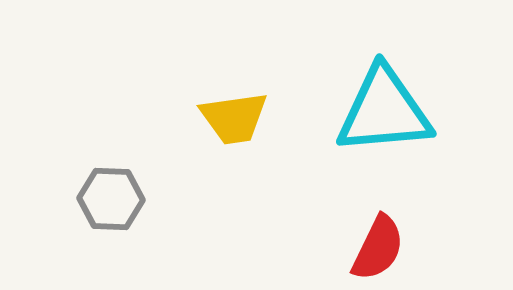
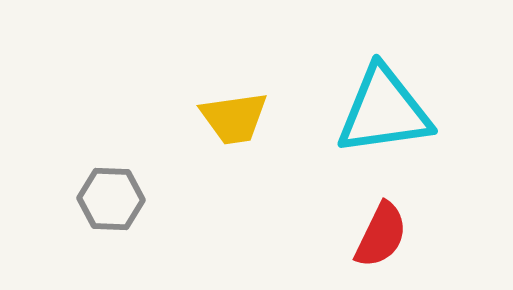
cyan triangle: rotated 3 degrees counterclockwise
red semicircle: moved 3 px right, 13 px up
